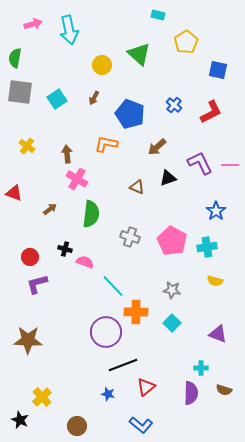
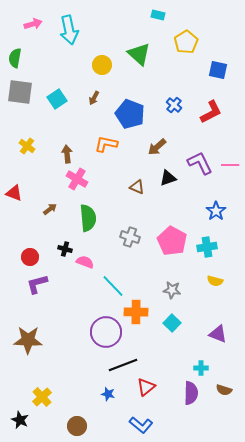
green semicircle at (91, 214): moved 3 px left, 4 px down; rotated 12 degrees counterclockwise
